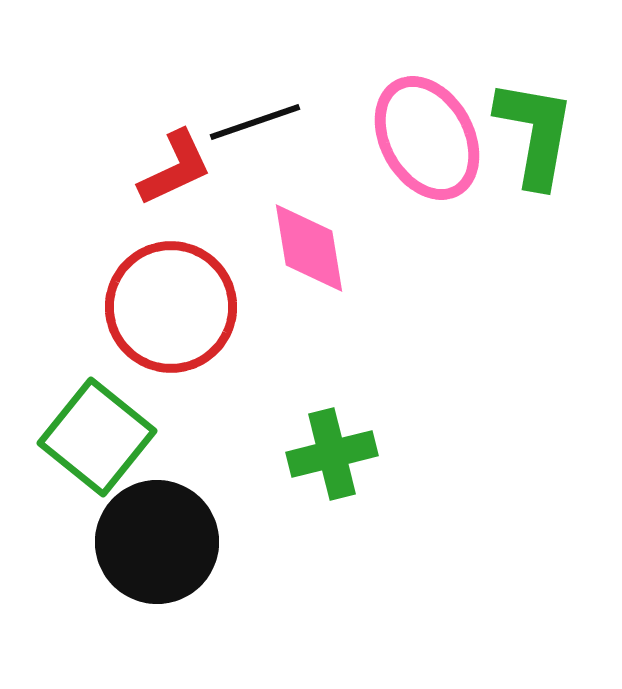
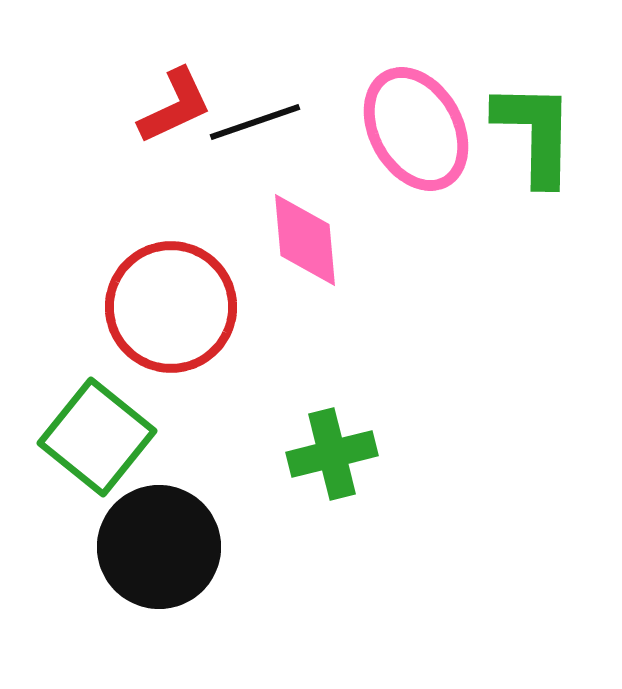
green L-shape: rotated 9 degrees counterclockwise
pink ellipse: moved 11 px left, 9 px up
red L-shape: moved 62 px up
pink diamond: moved 4 px left, 8 px up; rotated 4 degrees clockwise
black circle: moved 2 px right, 5 px down
